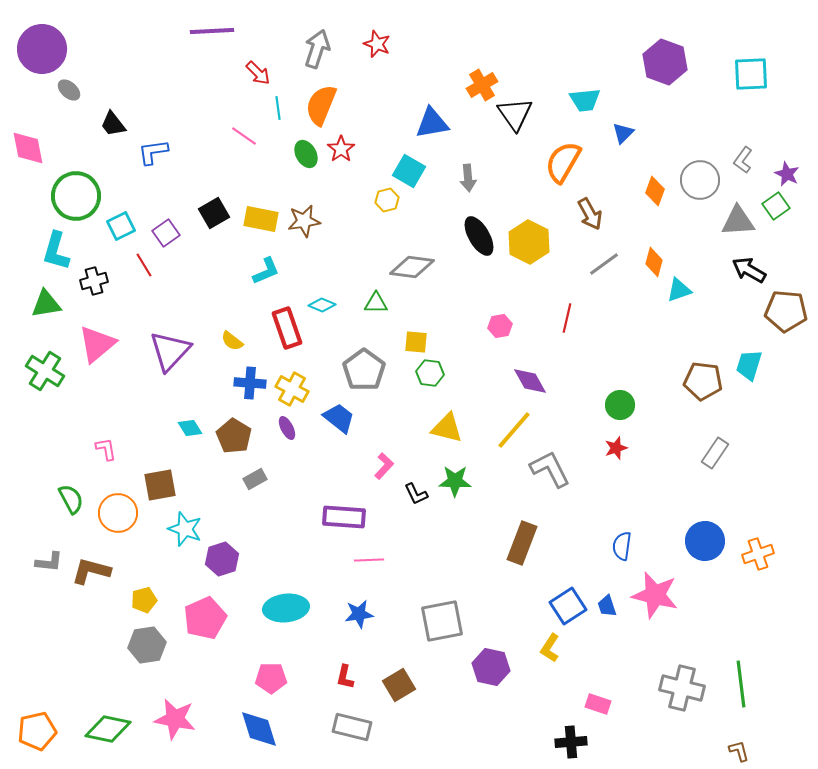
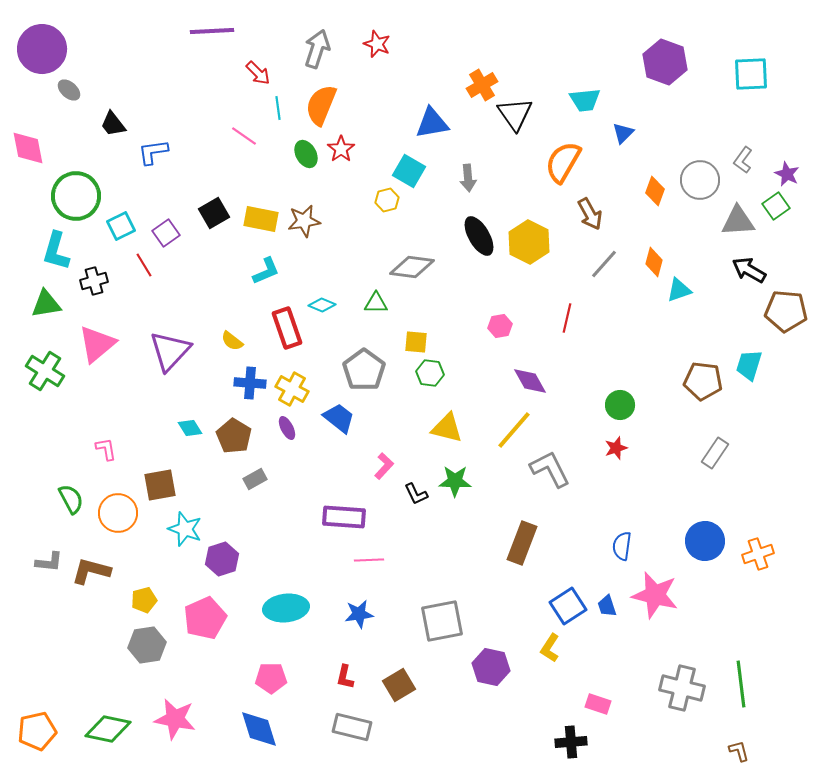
gray line at (604, 264): rotated 12 degrees counterclockwise
